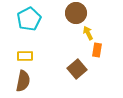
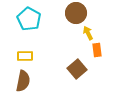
cyan pentagon: rotated 15 degrees counterclockwise
orange rectangle: rotated 16 degrees counterclockwise
